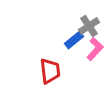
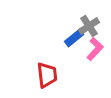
blue rectangle: moved 2 px up
red trapezoid: moved 3 px left, 4 px down
